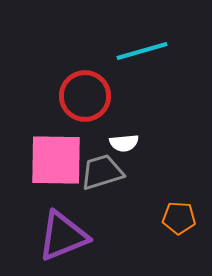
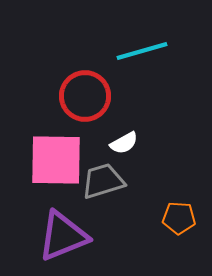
white semicircle: rotated 24 degrees counterclockwise
gray trapezoid: moved 1 px right, 9 px down
